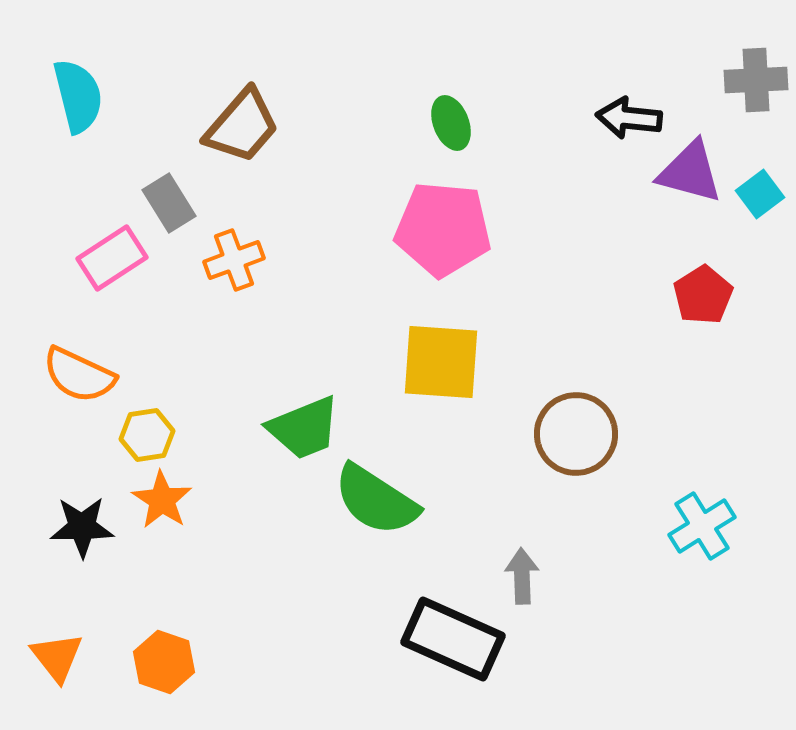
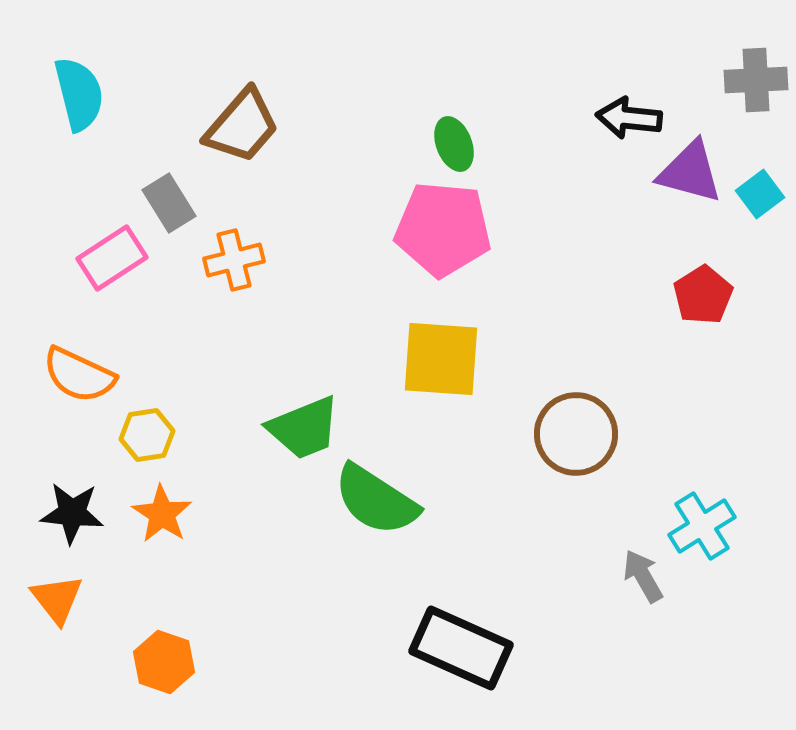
cyan semicircle: moved 1 px right, 2 px up
green ellipse: moved 3 px right, 21 px down
orange cross: rotated 6 degrees clockwise
yellow square: moved 3 px up
orange star: moved 14 px down
black star: moved 10 px left, 14 px up; rotated 6 degrees clockwise
gray arrow: moved 121 px right; rotated 28 degrees counterclockwise
black rectangle: moved 8 px right, 9 px down
orange triangle: moved 58 px up
